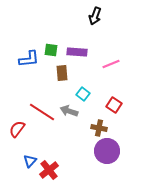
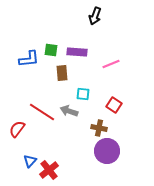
cyan square: rotated 32 degrees counterclockwise
